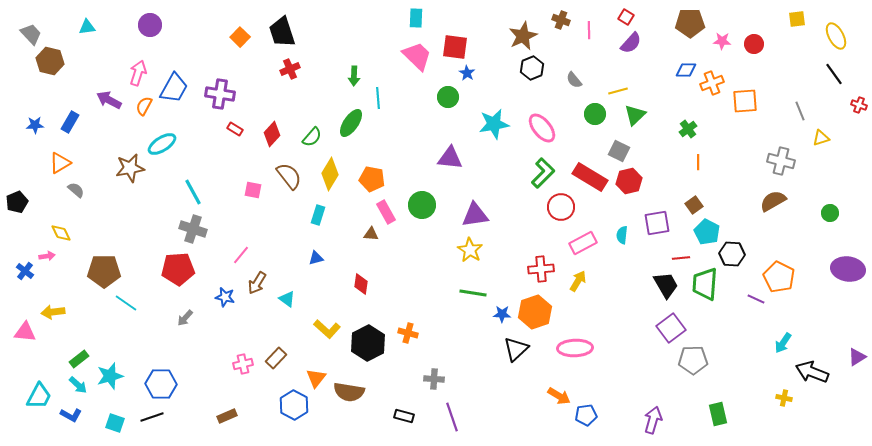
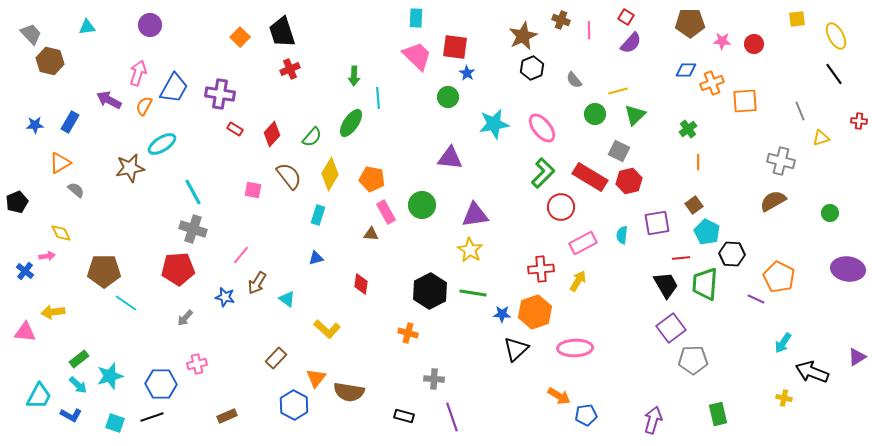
red cross at (859, 105): moved 16 px down; rotated 14 degrees counterclockwise
black hexagon at (368, 343): moved 62 px right, 52 px up
pink cross at (243, 364): moved 46 px left
